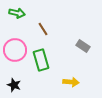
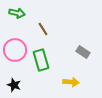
gray rectangle: moved 6 px down
